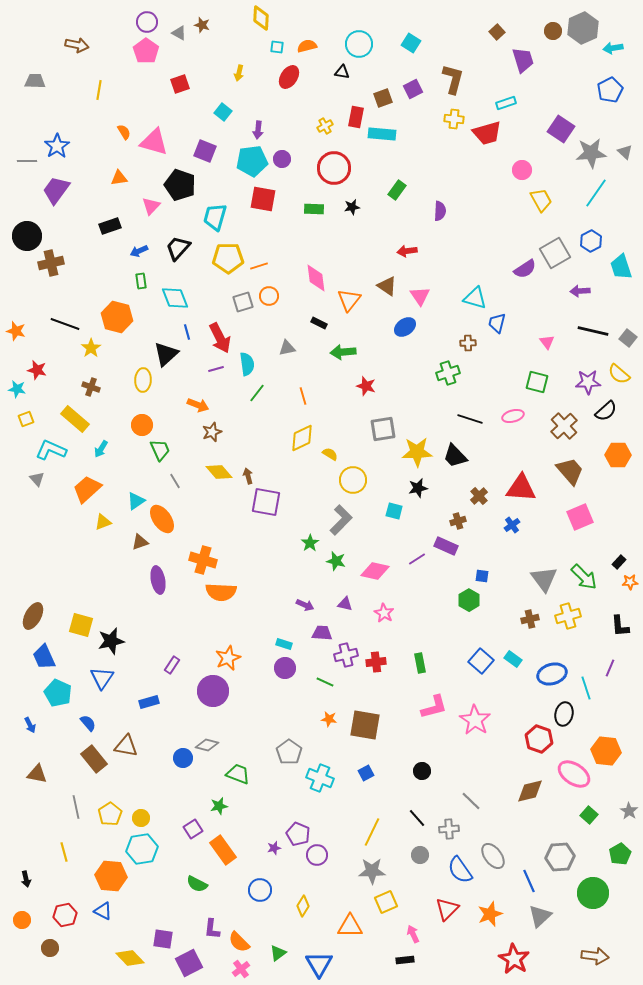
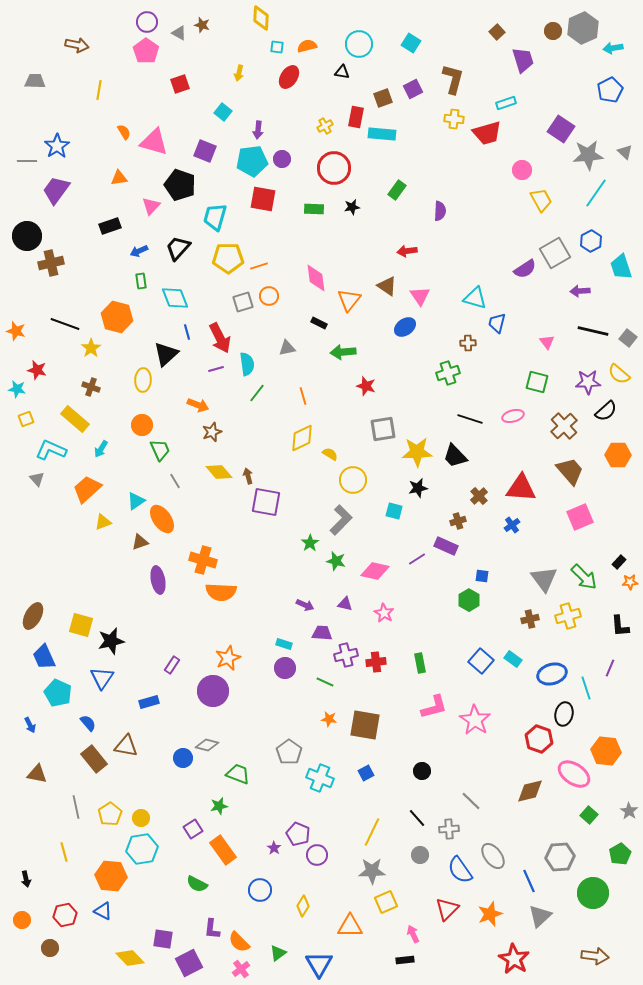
gray star at (591, 153): moved 3 px left, 2 px down
purple star at (274, 848): rotated 24 degrees counterclockwise
